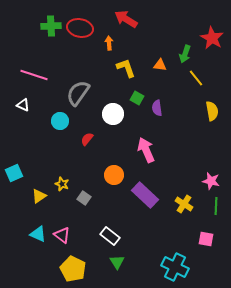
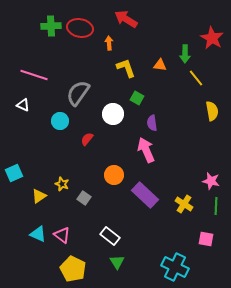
green arrow: rotated 18 degrees counterclockwise
purple semicircle: moved 5 px left, 15 px down
